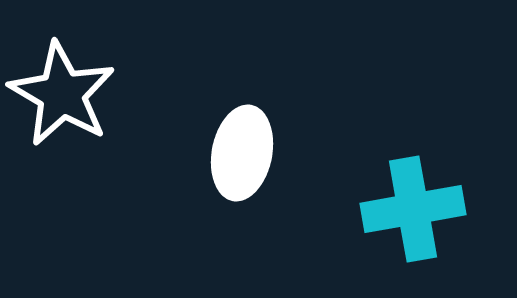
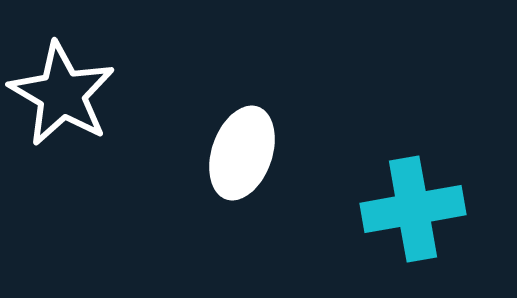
white ellipse: rotated 8 degrees clockwise
